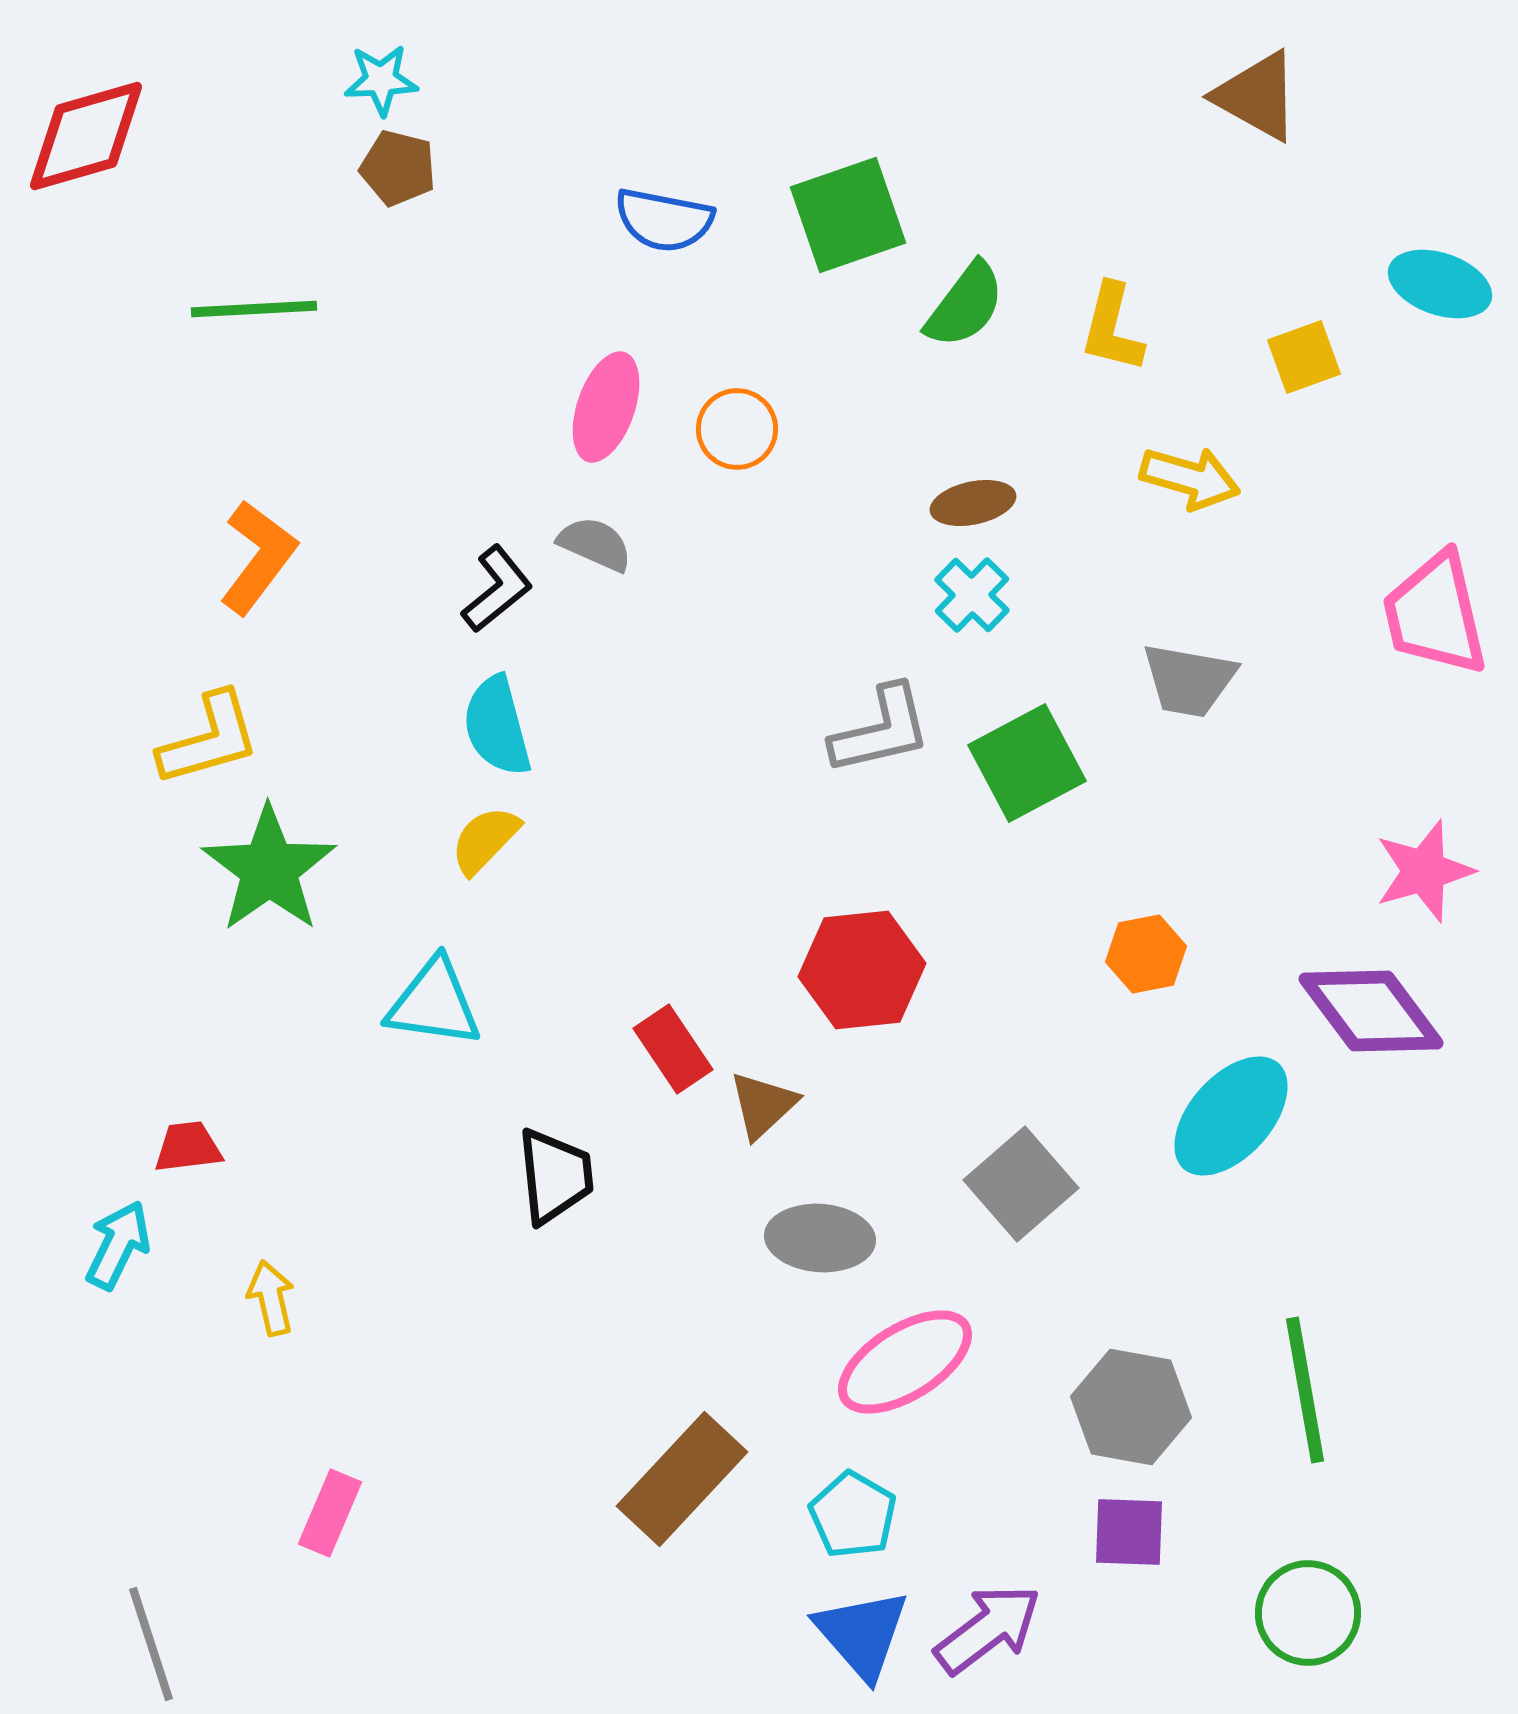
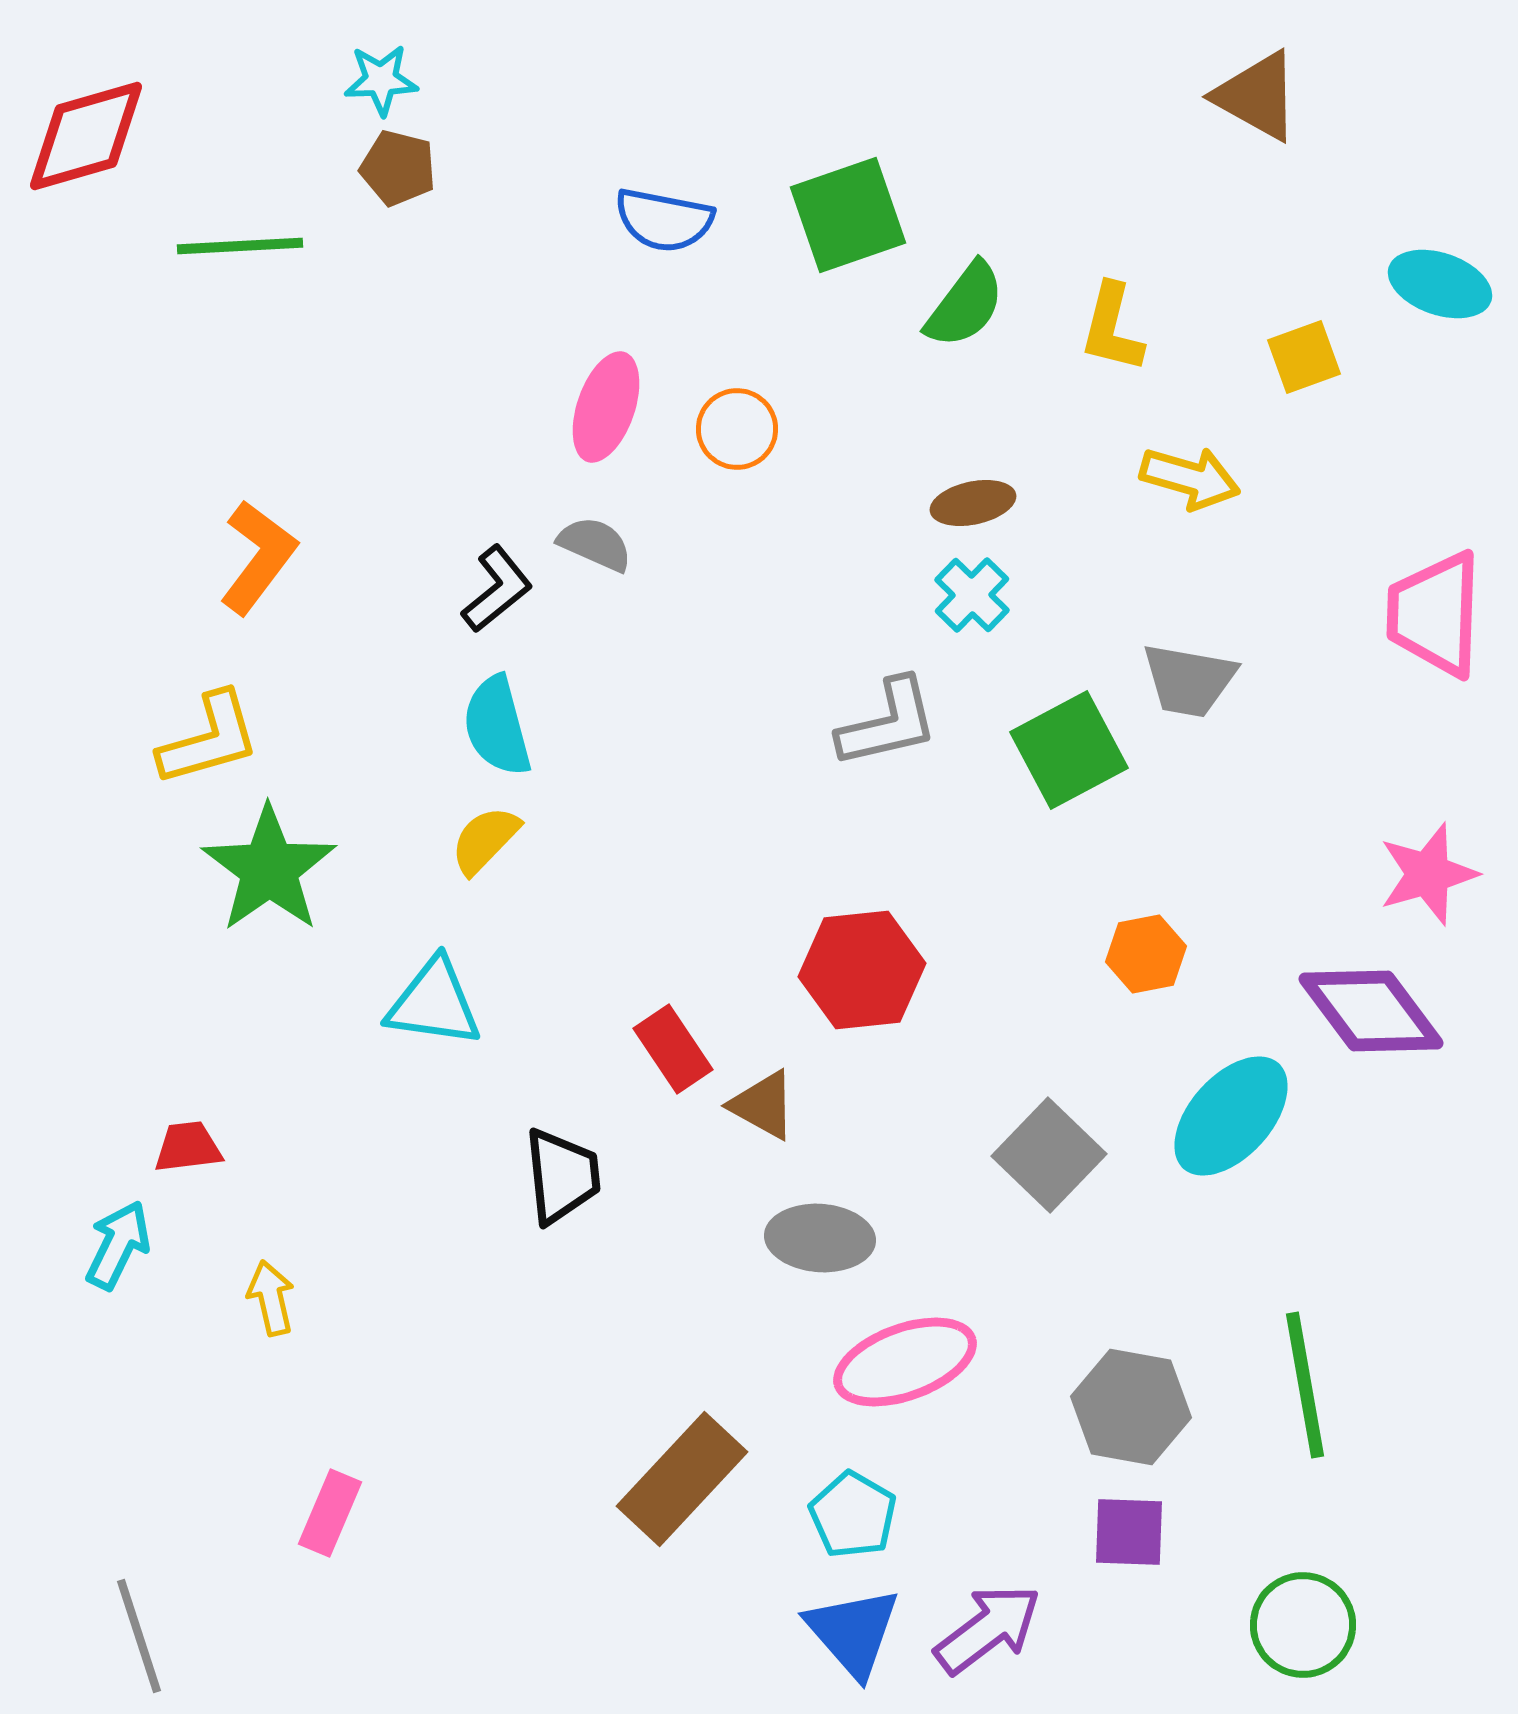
green line at (254, 309): moved 14 px left, 63 px up
pink trapezoid at (1435, 614): rotated 15 degrees clockwise
gray L-shape at (881, 730): moved 7 px right, 7 px up
green square at (1027, 763): moved 42 px right, 13 px up
pink star at (1424, 871): moved 4 px right, 3 px down
brown triangle at (763, 1105): rotated 48 degrees counterclockwise
black trapezoid at (555, 1176): moved 7 px right
gray square at (1021, 1184): moved 28 px right, 29 px up; rotated 5 degrees counterclockwise
pink ellipse at (905, 1362): rotated 12 degrees clockwise
green line at (1305, 1390): moved 5 px up
green circle at (1308, 1613): moved 5 px left, 12 px down
blue triangle at (862, 1634): moved 9 px left, 2 px up
gray line at (151, 1644): moved 12 px left, 8 px up
